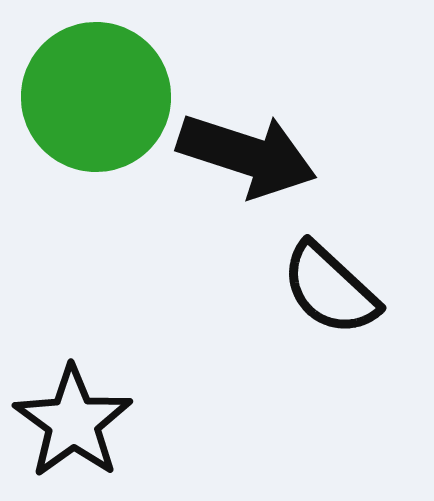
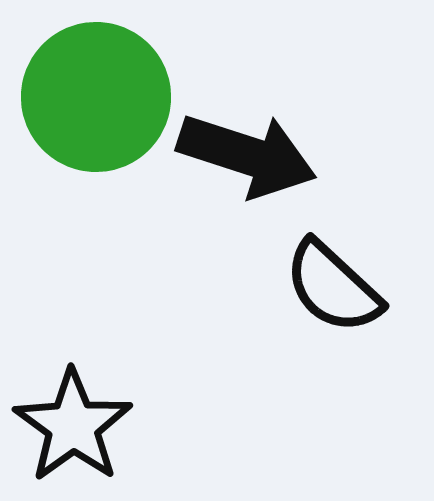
black semicircle: moved 3 px right, 2 px up
black star: moved 4 px down
